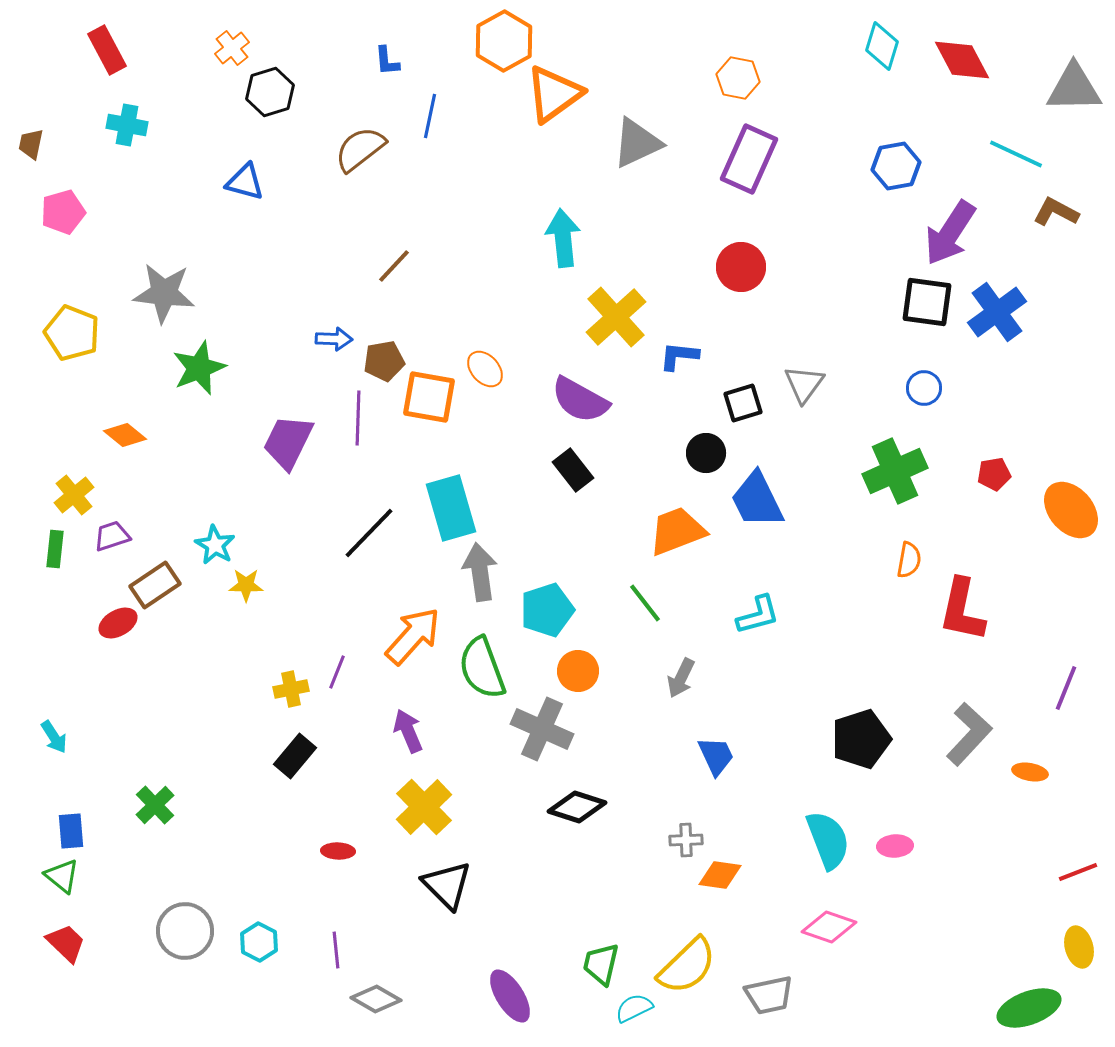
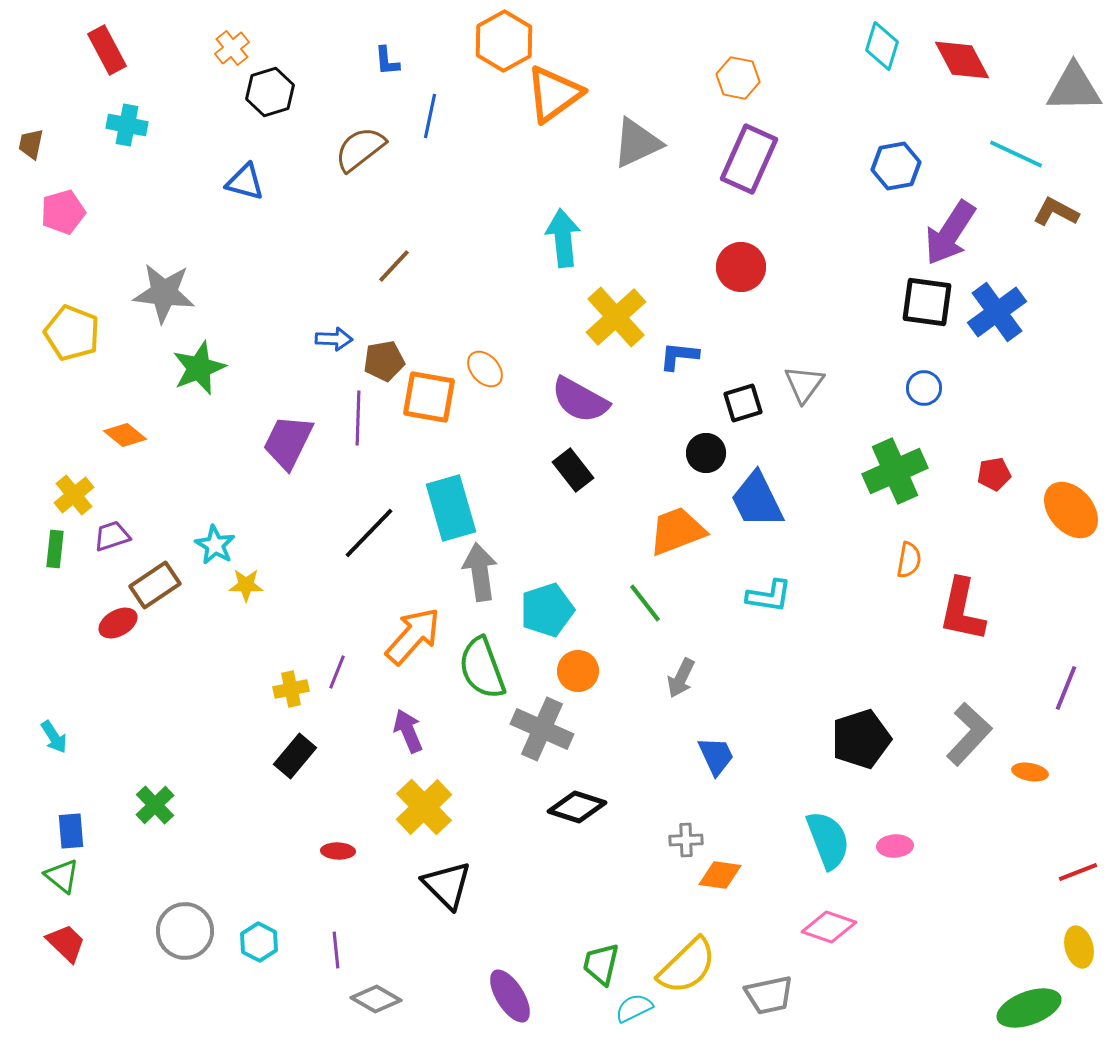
cyan L-shape at (758, 615): moved 11 px right, 19 px up; rotated 24 degrees clockwise
